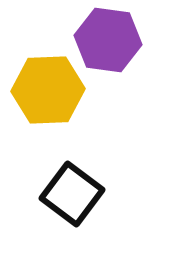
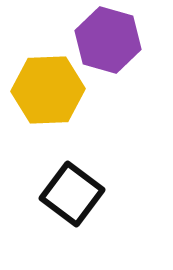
purple hexagon: rotated 8 degrees clockwise
